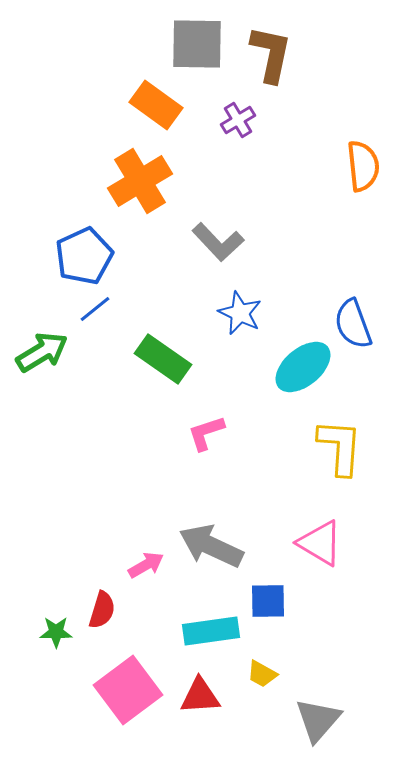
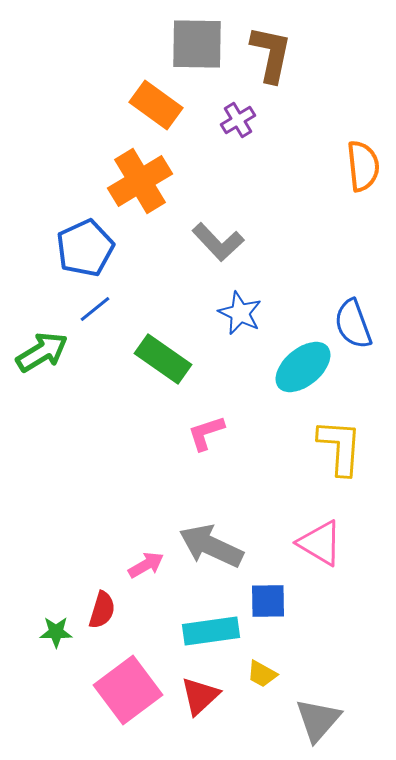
blue pentagon: moved 1 px right, 8 px up
red triangle: rotated 39 degrees counterclockwise
